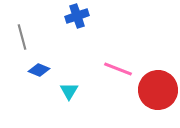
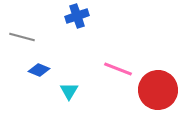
gray line: rotated 60 degrees counterclockwise
